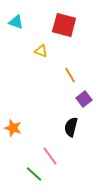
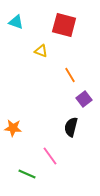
orange star: rotated 12 degrees counterclockwise
green line: moved 7 px left; rotated 18 degrees counterclockwise
